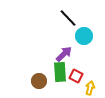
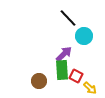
green rectangle: moved 2 px right, 2 px up
yellow arrow: rotated 120 degrees clockwise
